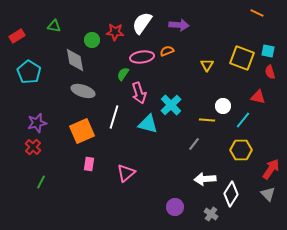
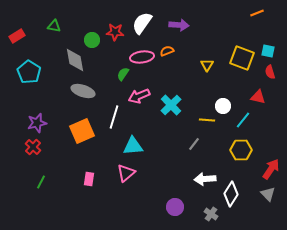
orange line: rotated 48 degrees counterclockwise
pink arrow: moved 3 px down; rotated 85 degrees clockwise
cyan triangle: moved 15 px left, 22 px down; rotated 20 degrees counterclockwise
pink rectangle: moved 15 px down
